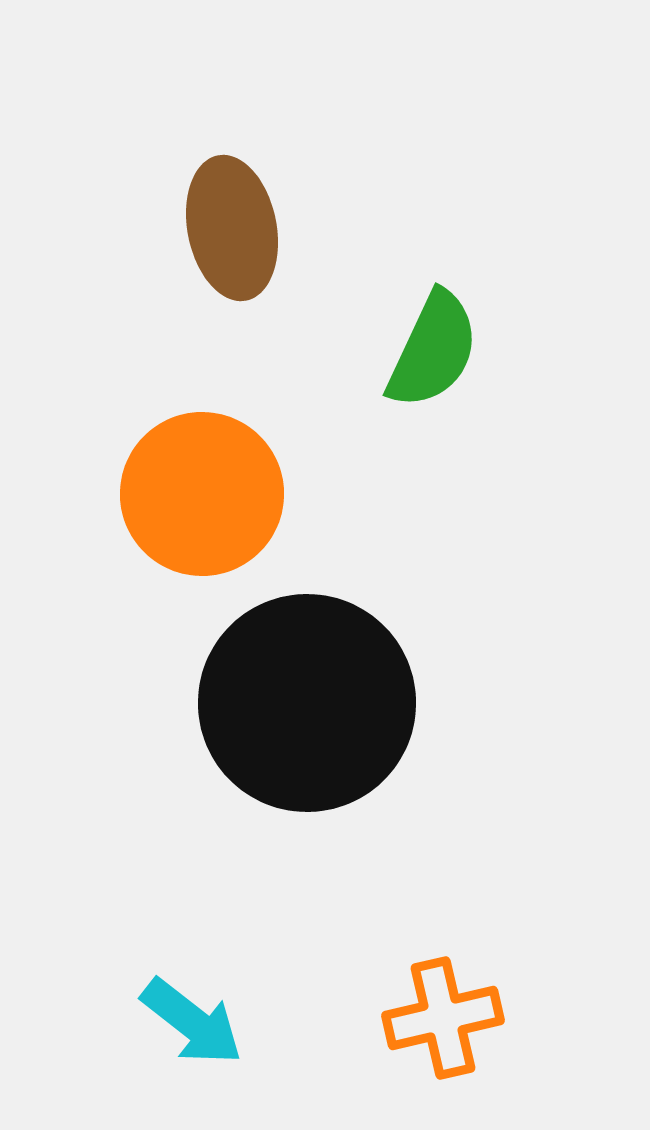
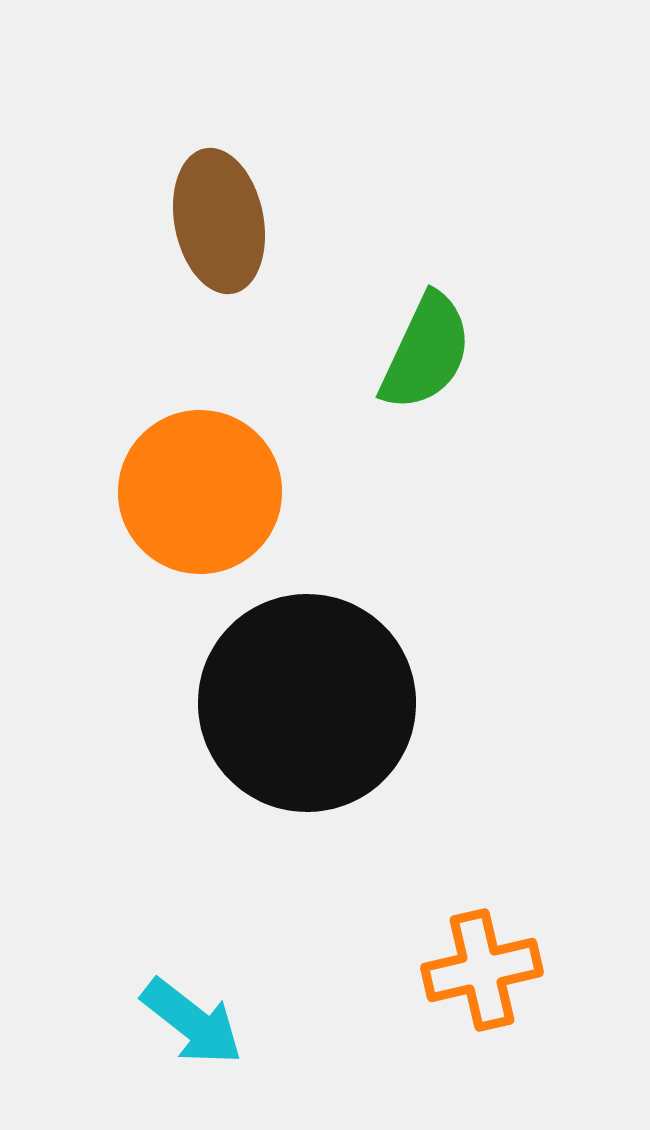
brown ellipse: moved 13 px left, 7 px up
green semicircle: moved 7 px left, 2 px down
orange circle: moved 2 px left, 2 px up
orange cross: moved 39 px right, 48 px up
